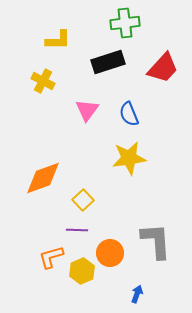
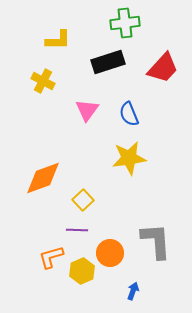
blue arrow: moved 4 px left, 3 px up
